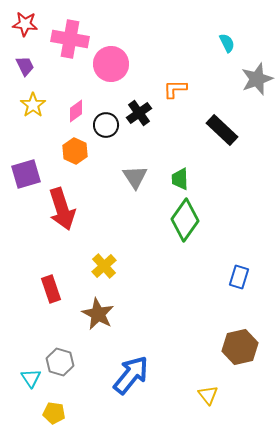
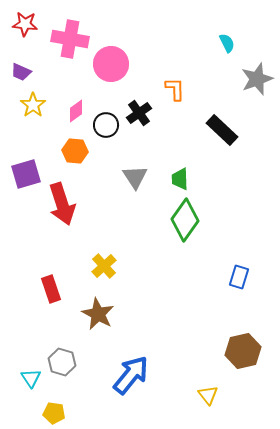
purple trapezoid: moved 4 px left, 6 px down; rotated 140 degrees clockwise
orange L-shape: rotated 90 degrees clockwise
orange hexagon: rotated 20 degrees counterclockwise
red arrow: moved 5 px up
brown hexagon: moved 3 px right, 4 px down
gray hexagon: moved 2 px right
